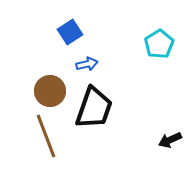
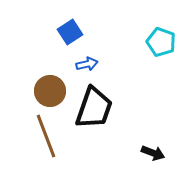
cyan pentagon: moved 2 px right, 2 px up; rotated 20 degrees counterclockwise
black arrow: moved 17 px left, 13 px down; rotated 135 degrees counterclockwise
